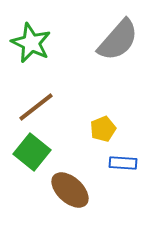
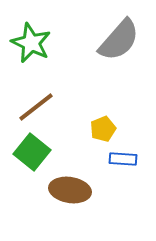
gray semicircle: moved 1 px right
blue rectangle: moved 4 px up
brown ellipse: rotated 33 degrees counterclockwise
